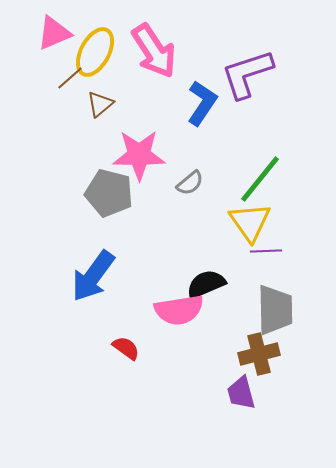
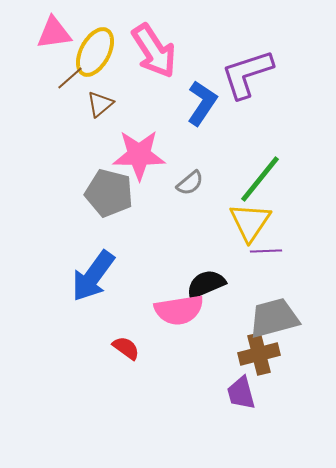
pink triangle: rotated 15 degrees clockwise
yellow triangle: rotated 9 degrees clockwise
gray trapezoid: moved 1 px left, 8 px down; rotated 104 degrees counterclockwise
